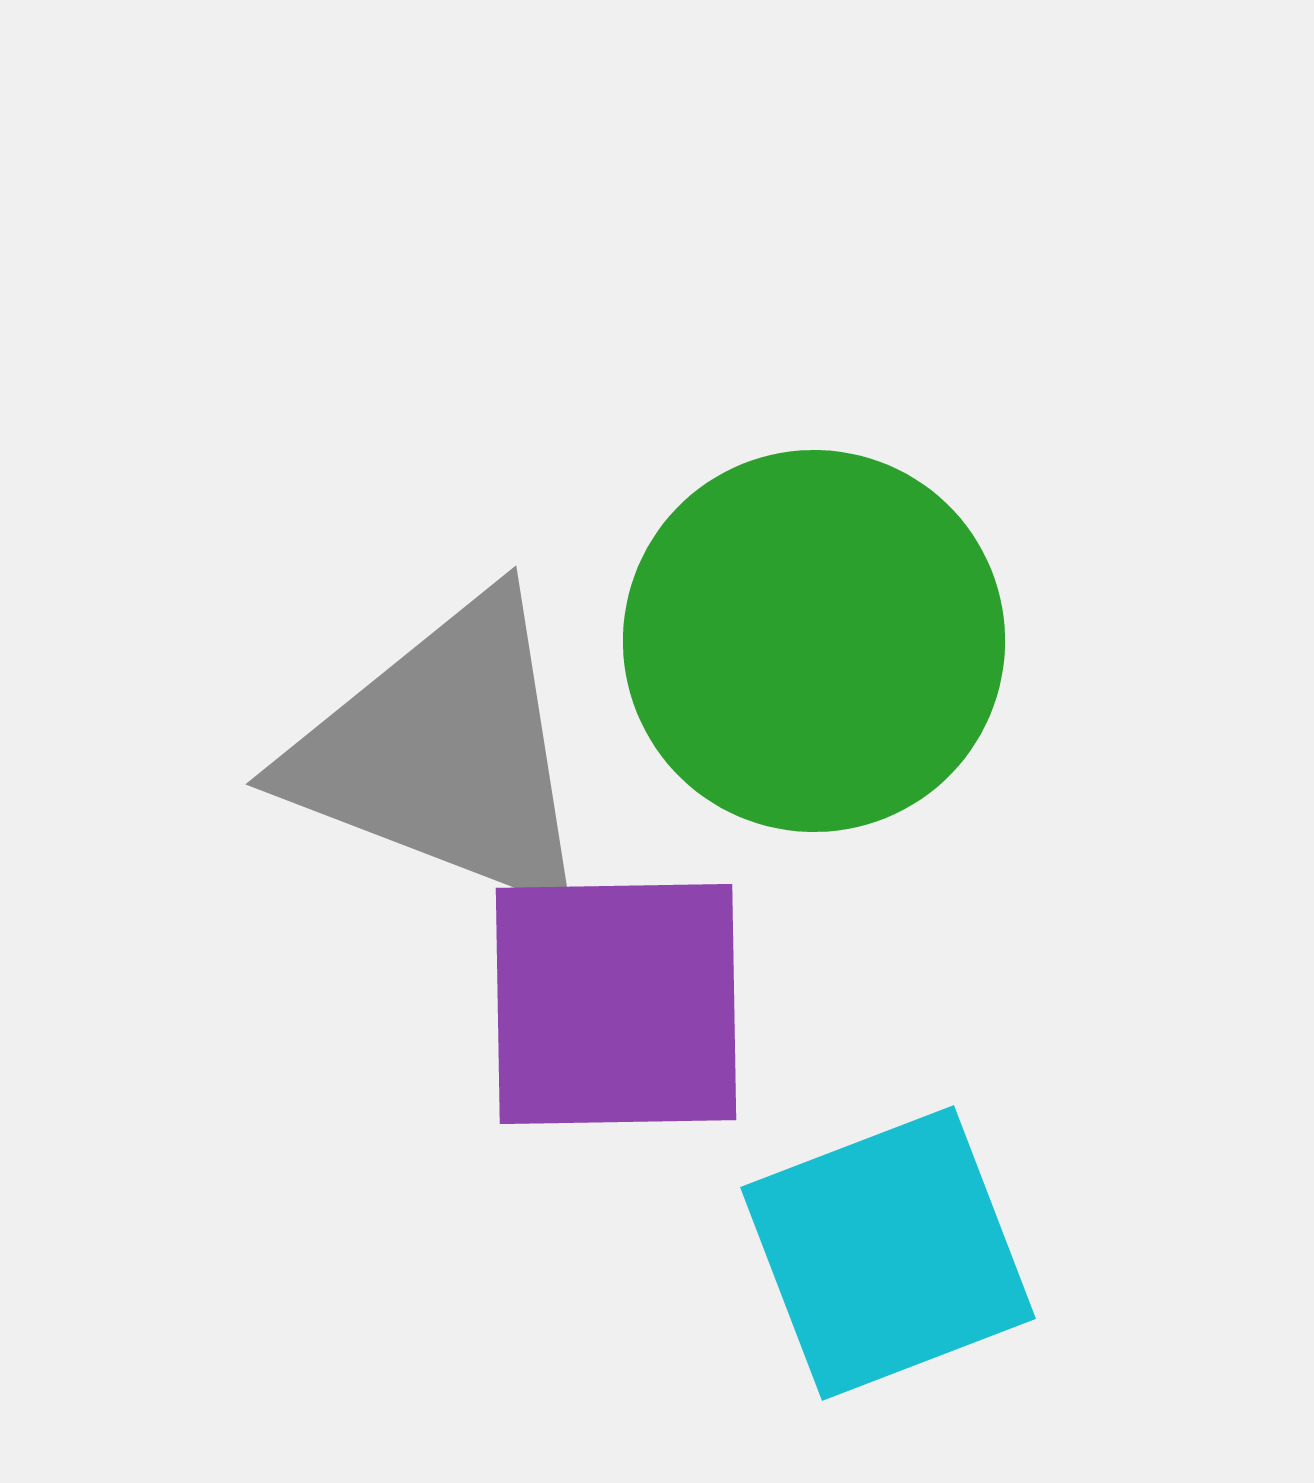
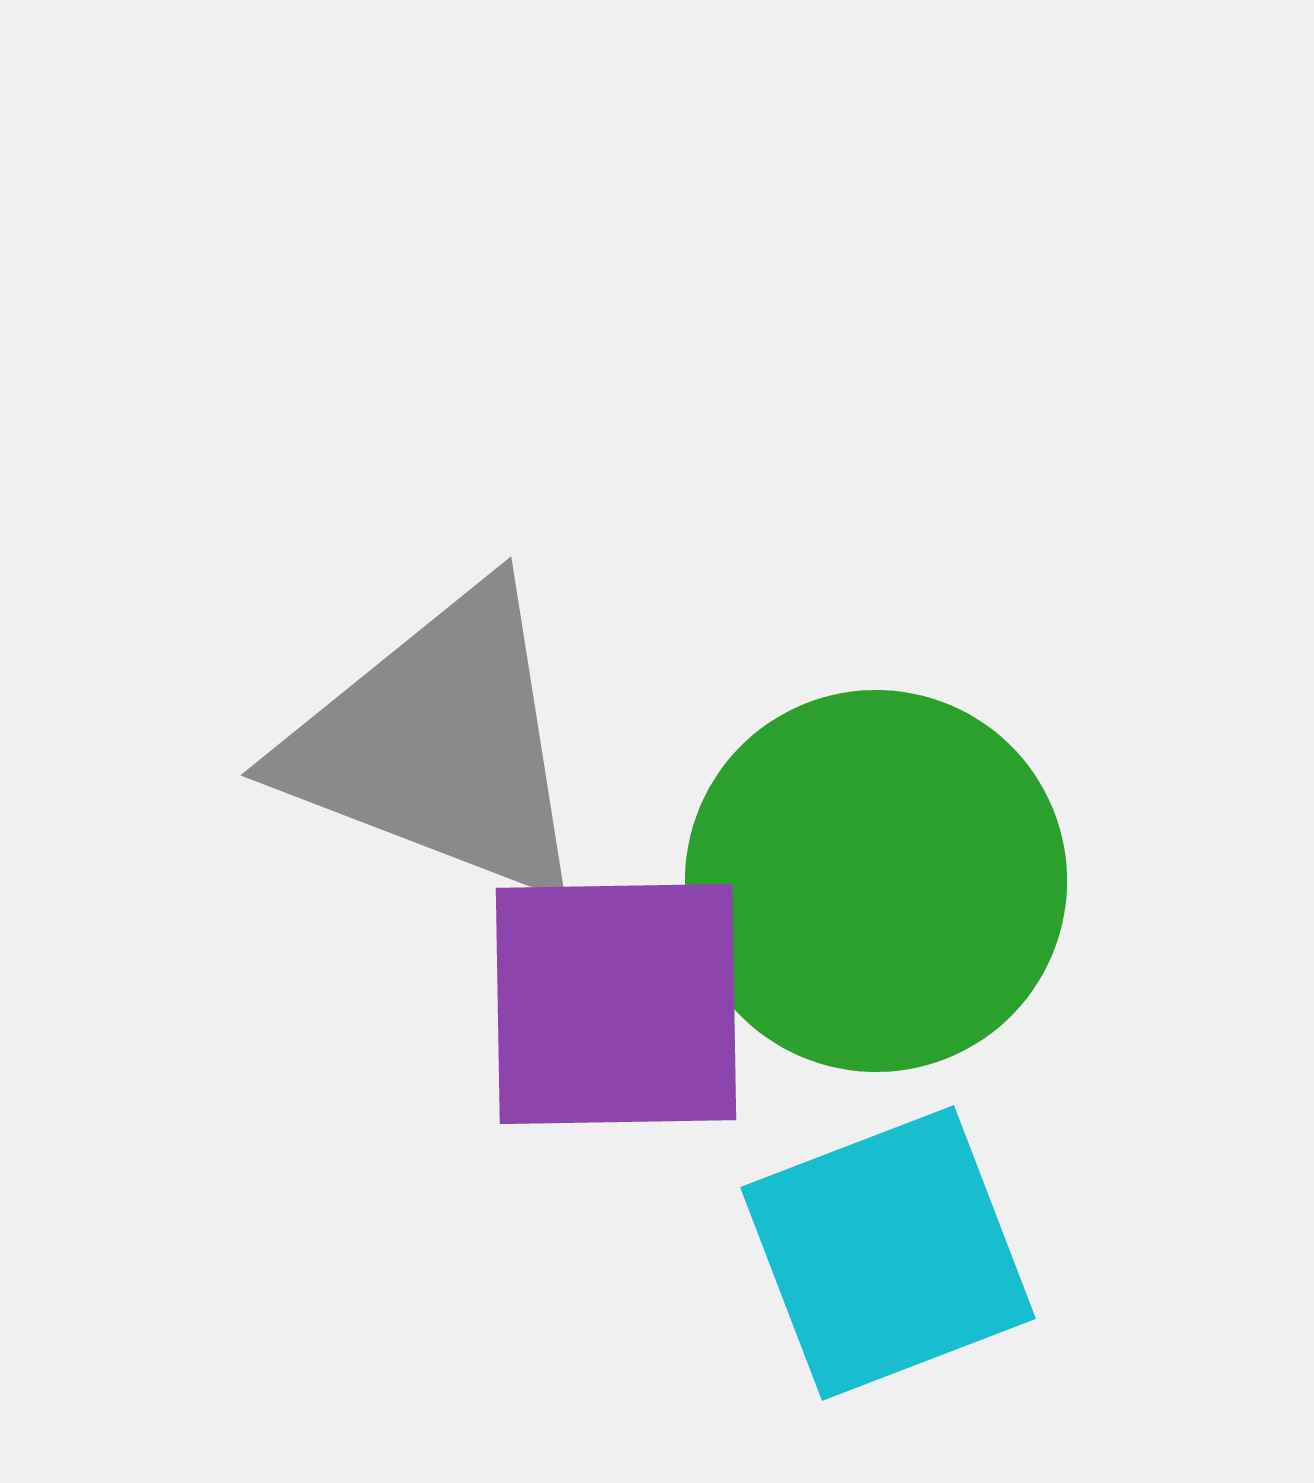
green circle: moved 62 px right, 240 px down
gray triangle: moved 5 px left, 9 px up
